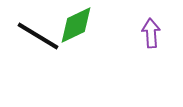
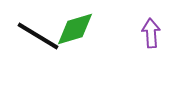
green diamond: moved 1 px left, 4 px down; rotated 9 degrees clockwise
